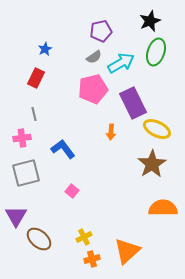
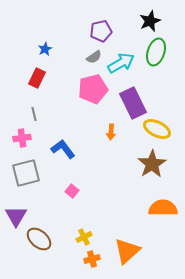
red rectangle: moved 1 px right
